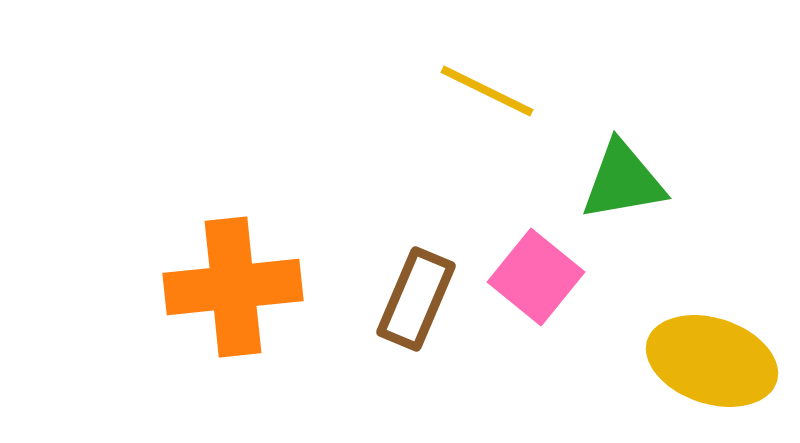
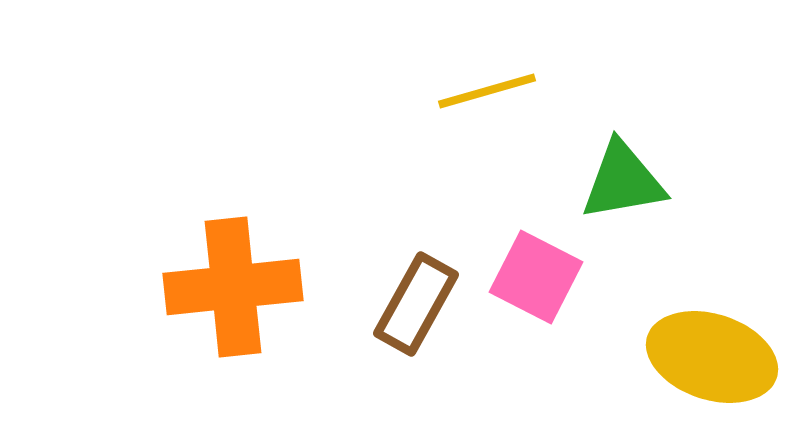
yellow line: rotated 42 degrees counterclockwise
pink square: rotated 12 degrees counterclockwise
brown rectangle: moved 5 px down; rotated 6 degrees clockwise
yellow ellipse: moved 4 px up
